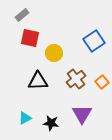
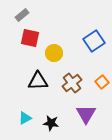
brown cross: moved 4 px left, 4 px down
purple triangle: moved 4 px right
